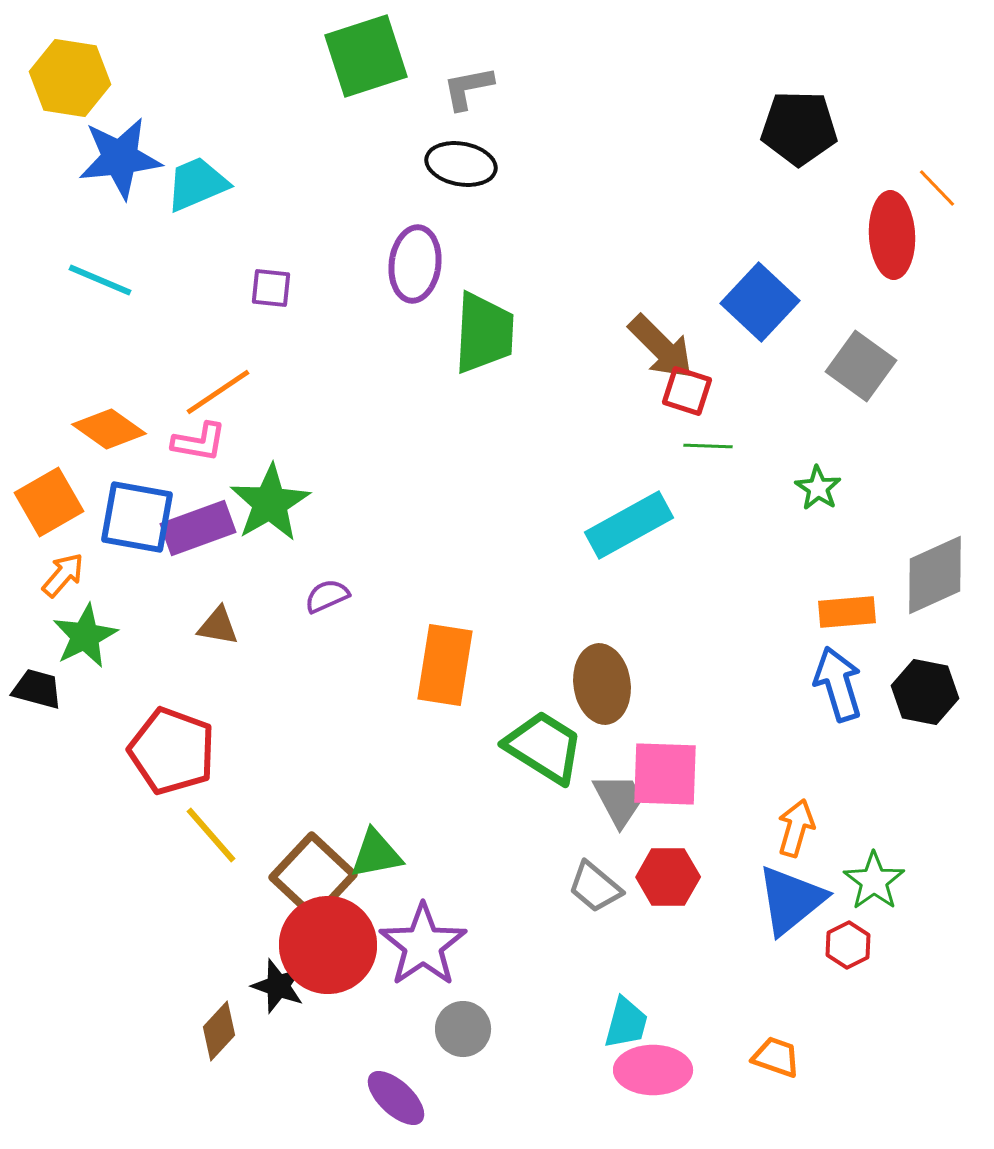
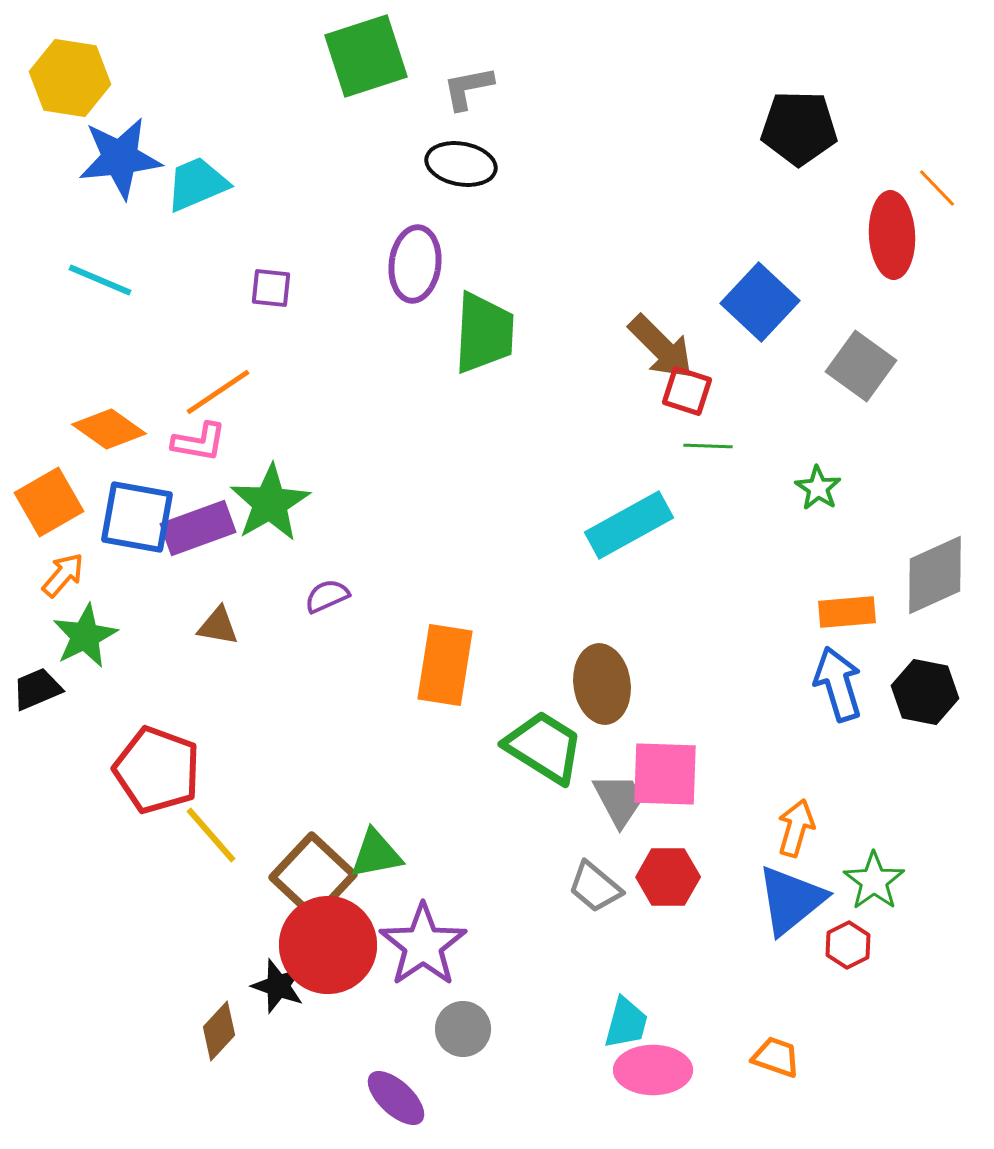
black trapezoid at (37, 689): rotated 38 degrees counterclockwise
red pentagon at (172, 751): moved 15 px left, 19 px down
